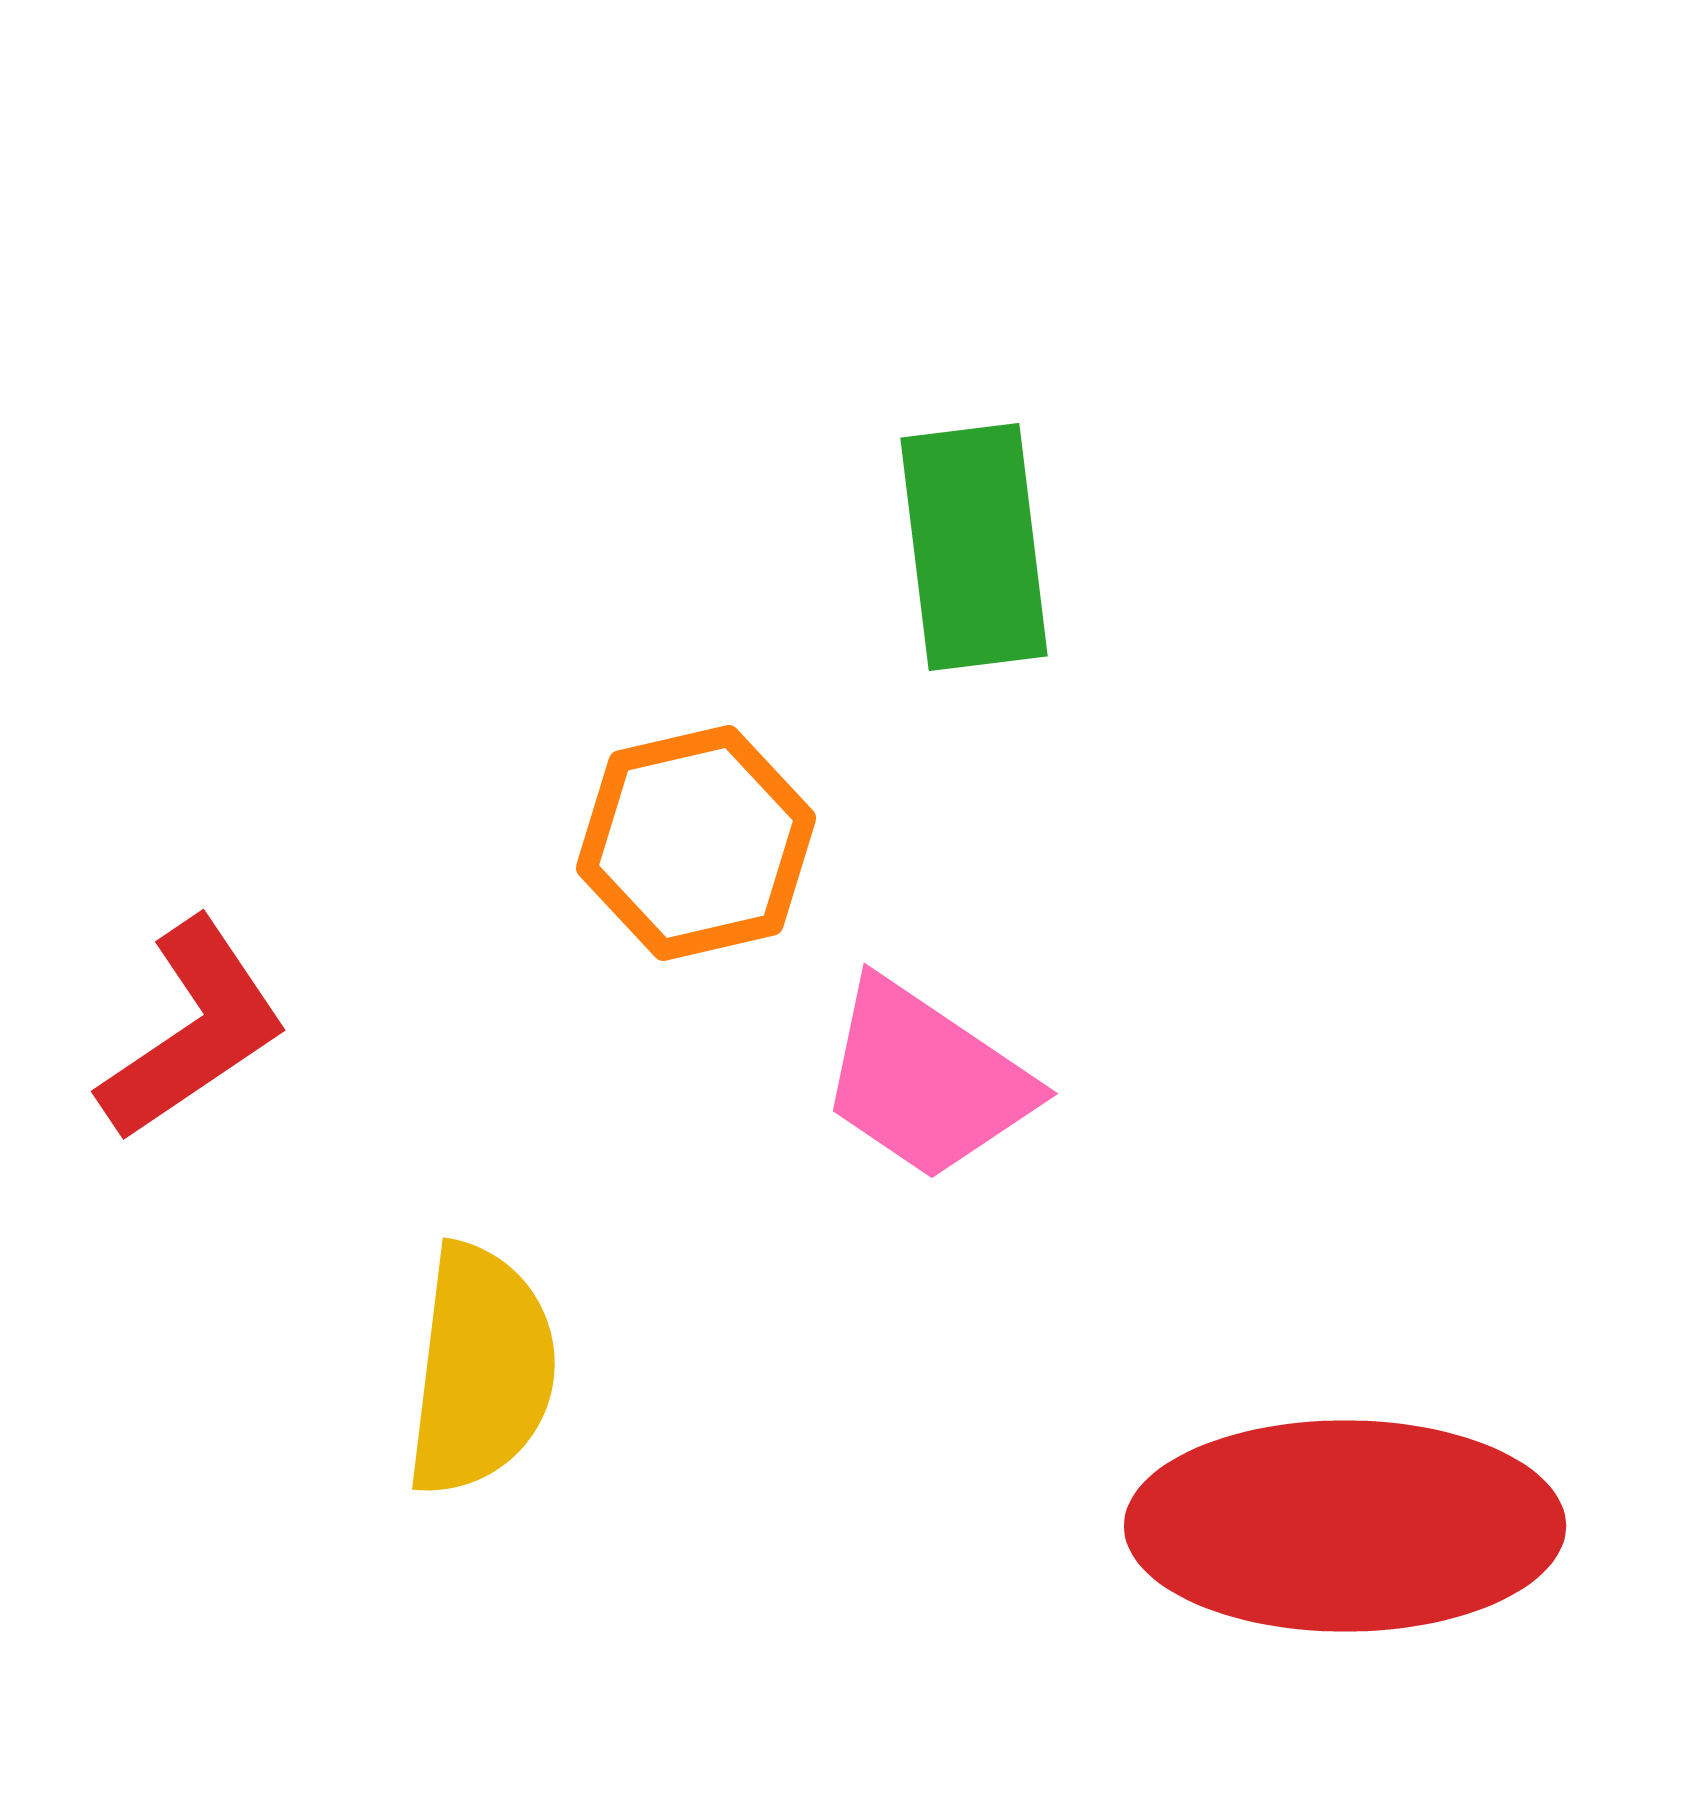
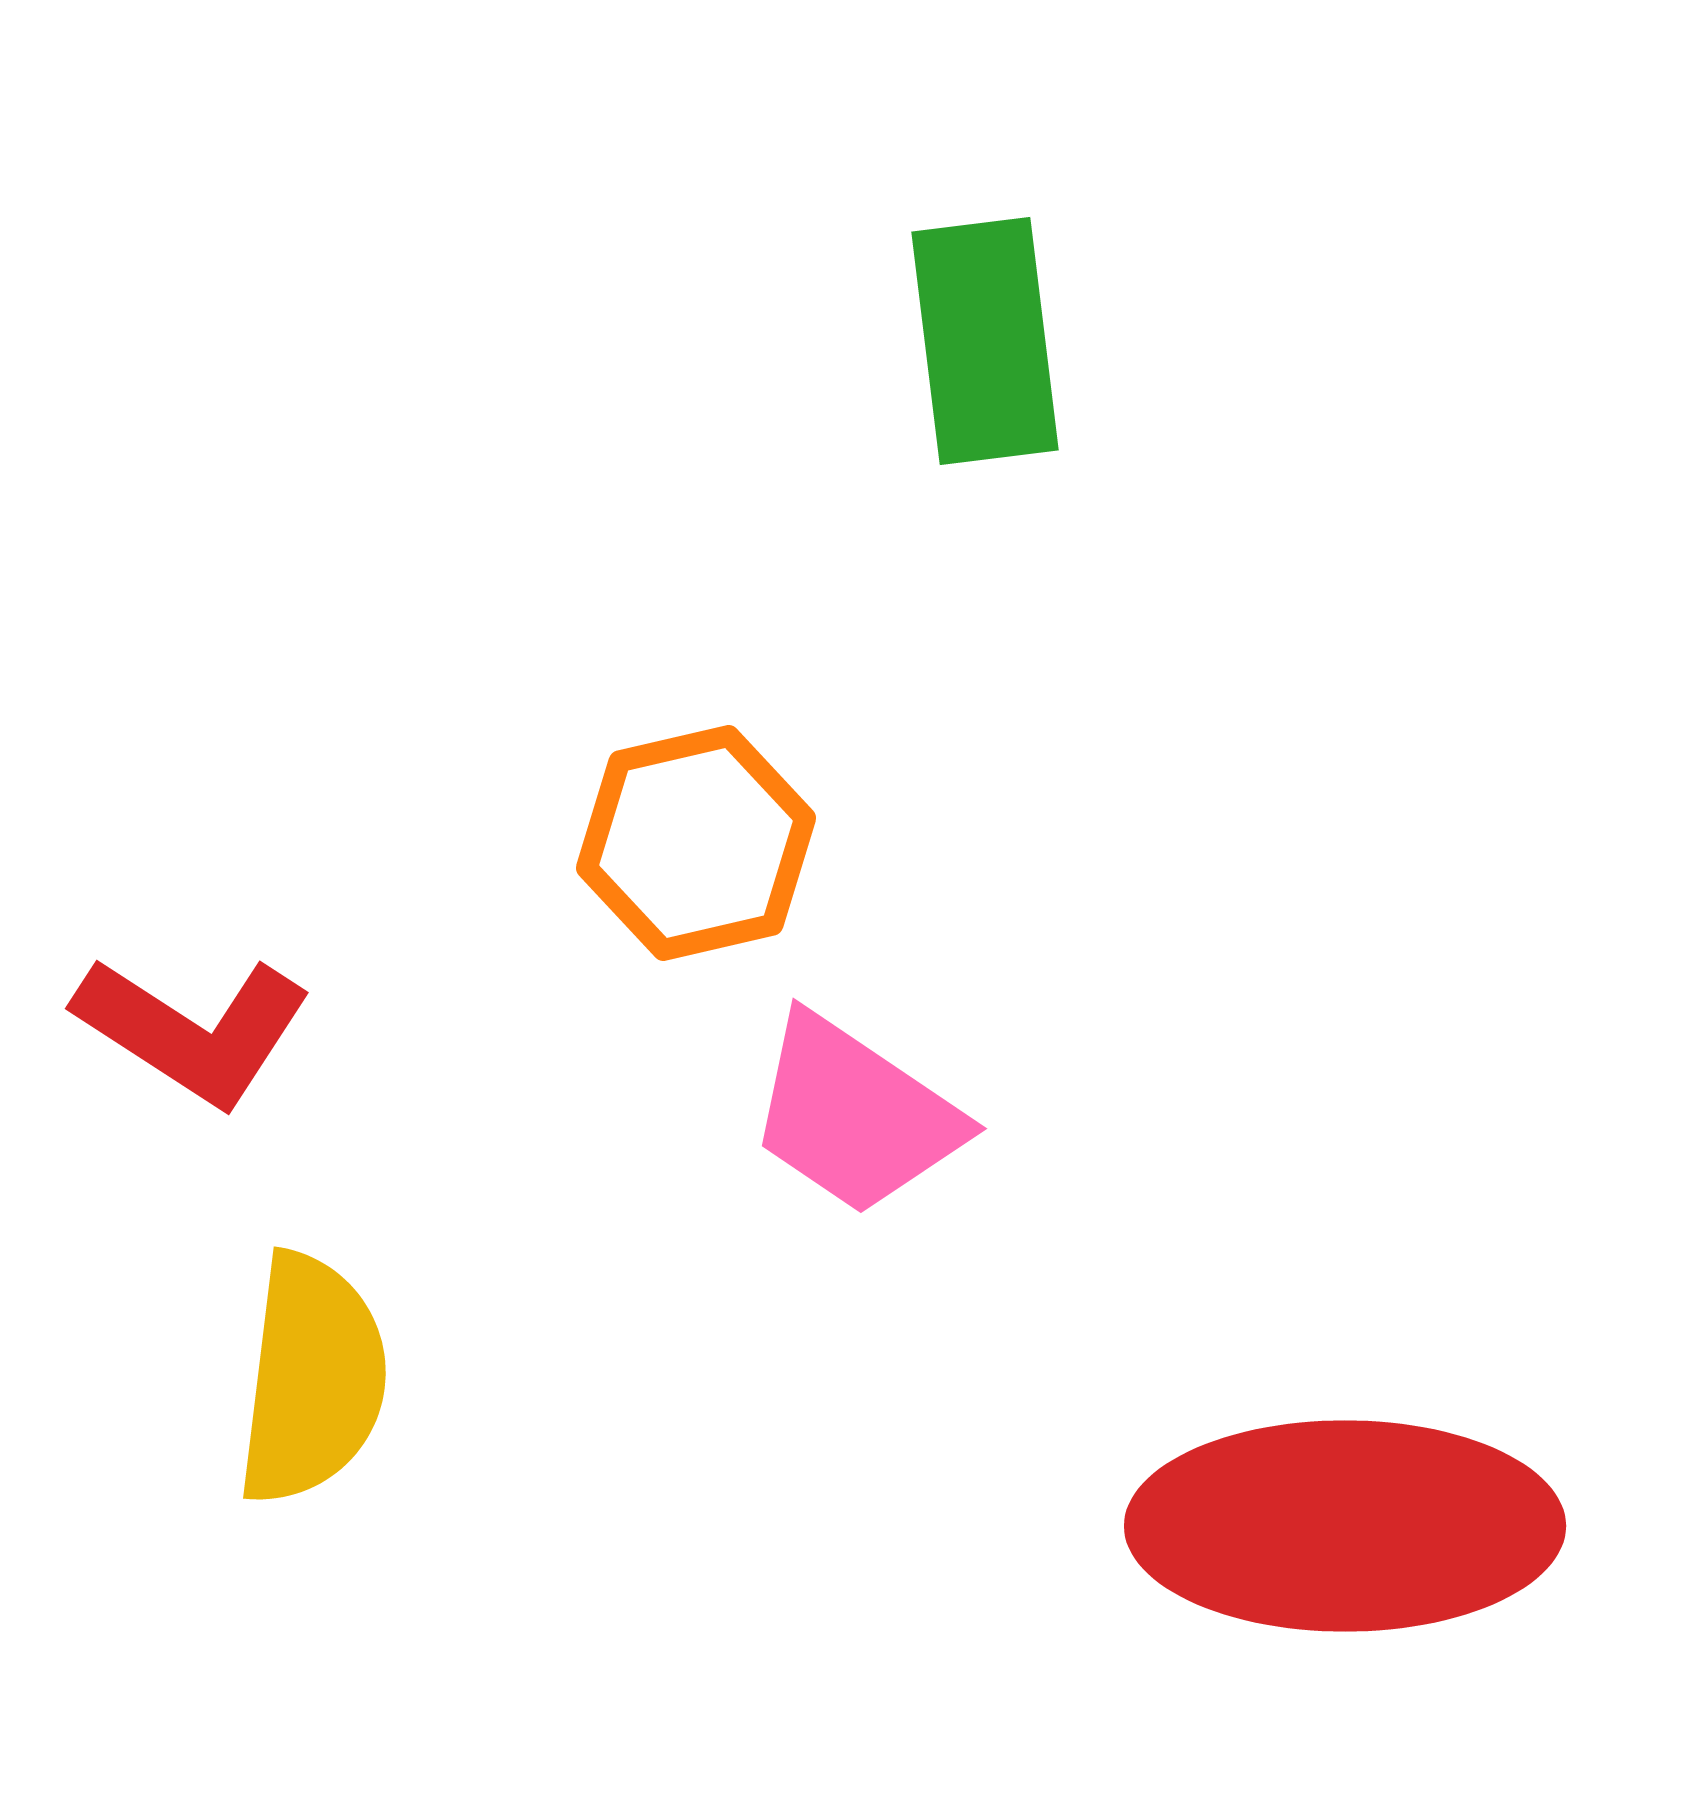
green rectangle: moved 11 px right, 206 px up
red L-shape: rotated 67 degrees clockwise
pink trapezoid: moved 71 px left, 35 px down
yellow semicircle: moved 169 px left, 9 px down
